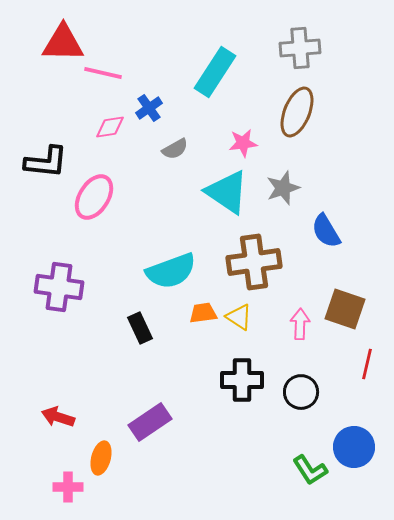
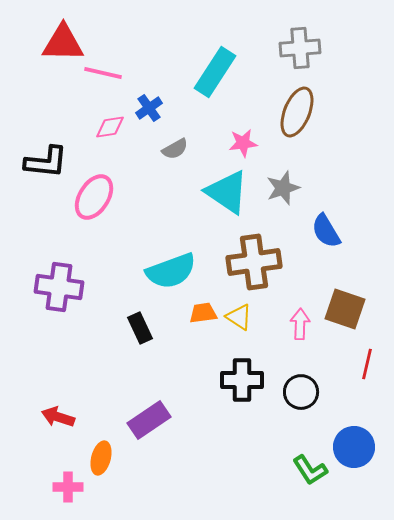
purple rectangle: moved 1 px left, 2 px up
